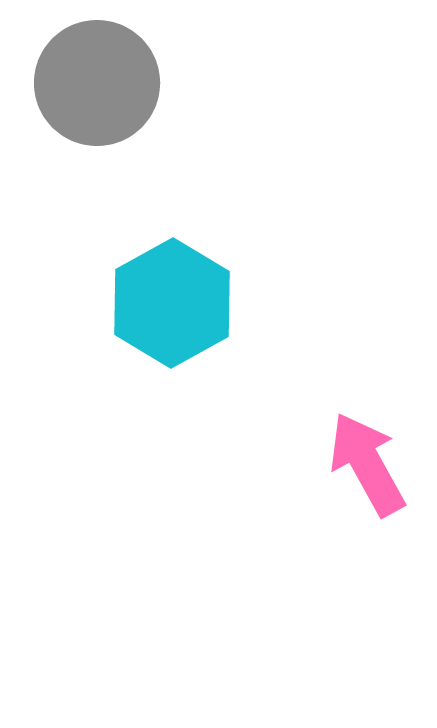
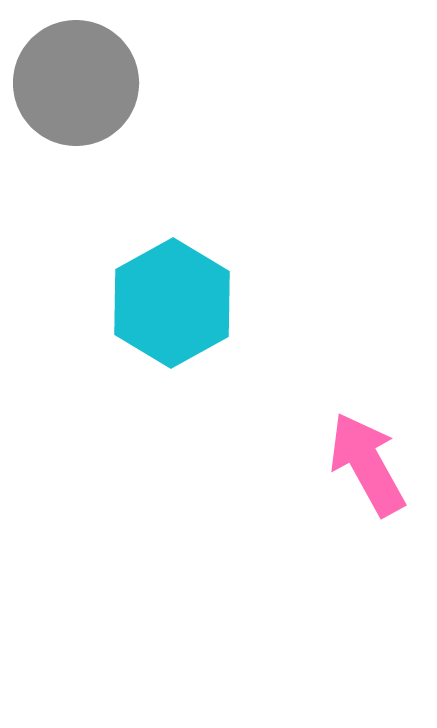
gray circle: moved 21 px left
